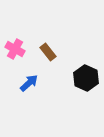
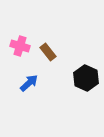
pink cross: moved 5 px right, 3 px up; rotated 12 degrees counterclockwise
